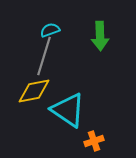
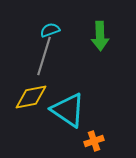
yellow diamond: moved 3 px left, 6 px down
